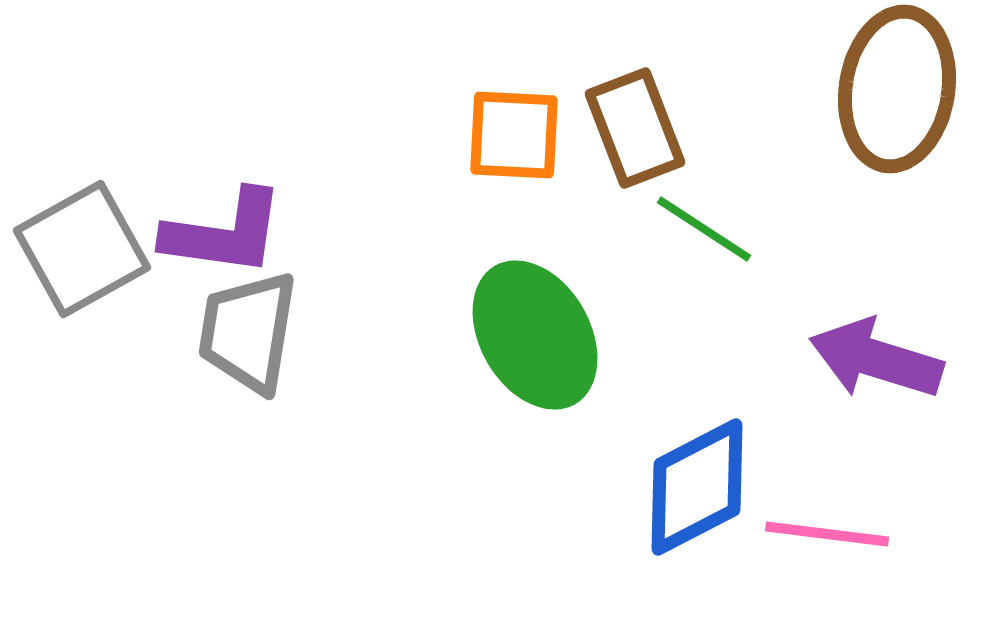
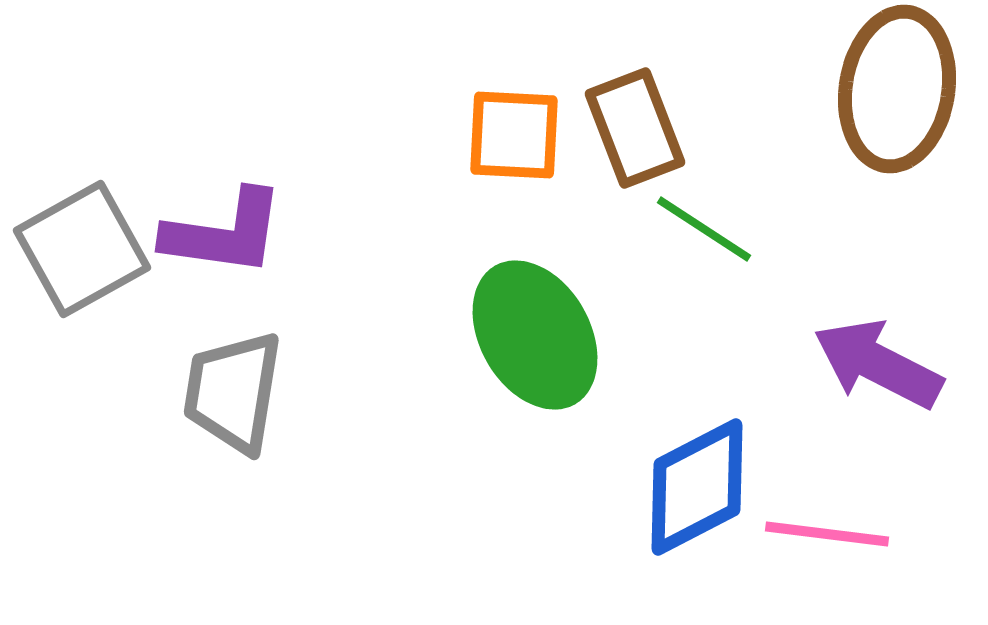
gray trapezoid: moved 15 px left, 60 px down
purple arrow: moved 2 px right, 5 px down; rotated 10 degrees clockwise
